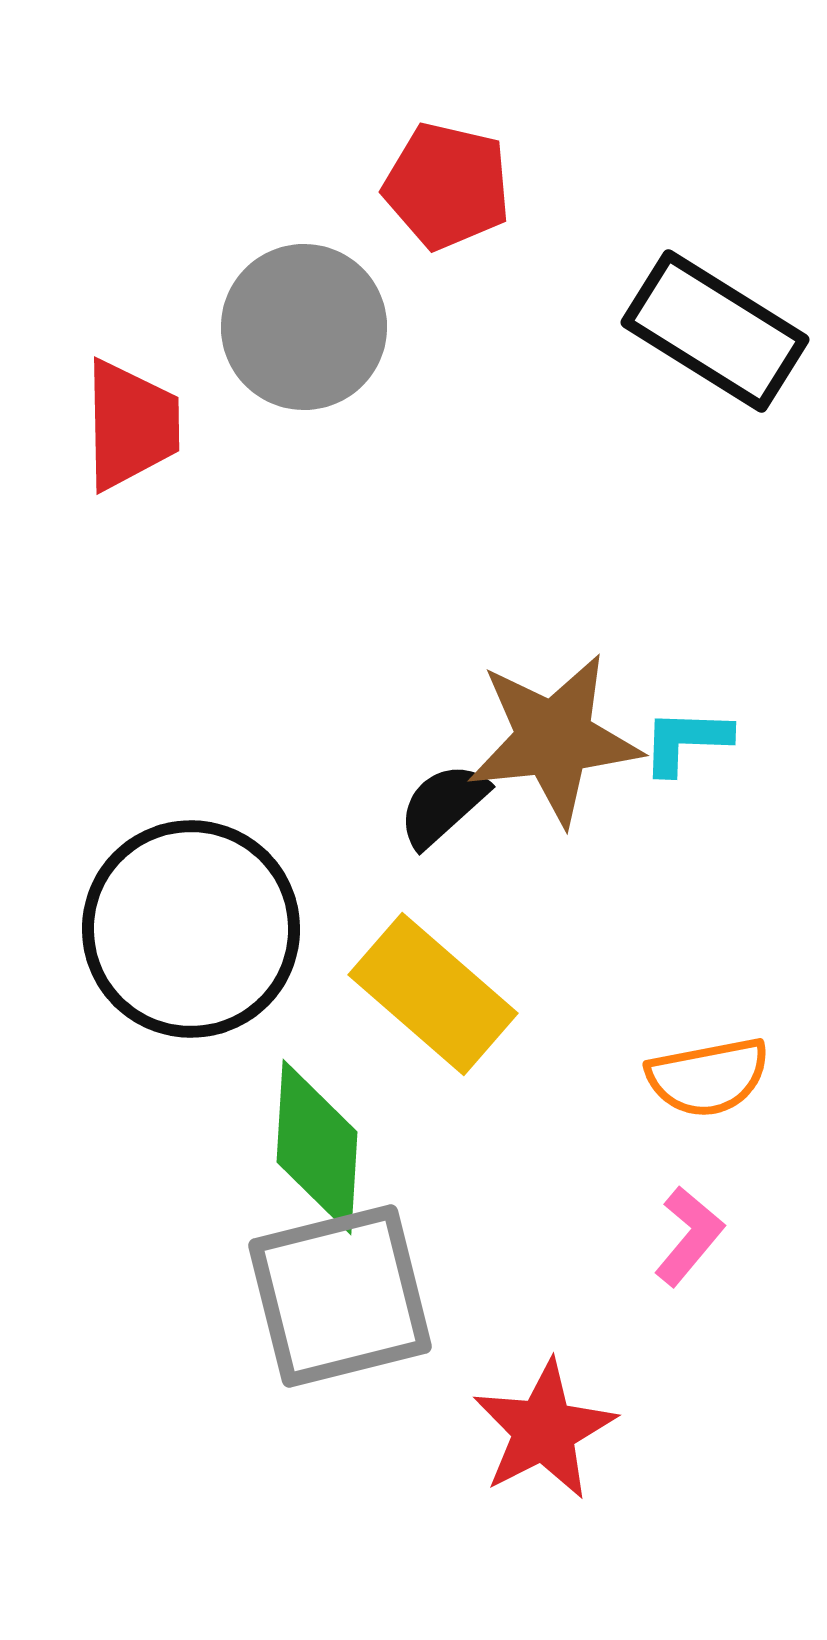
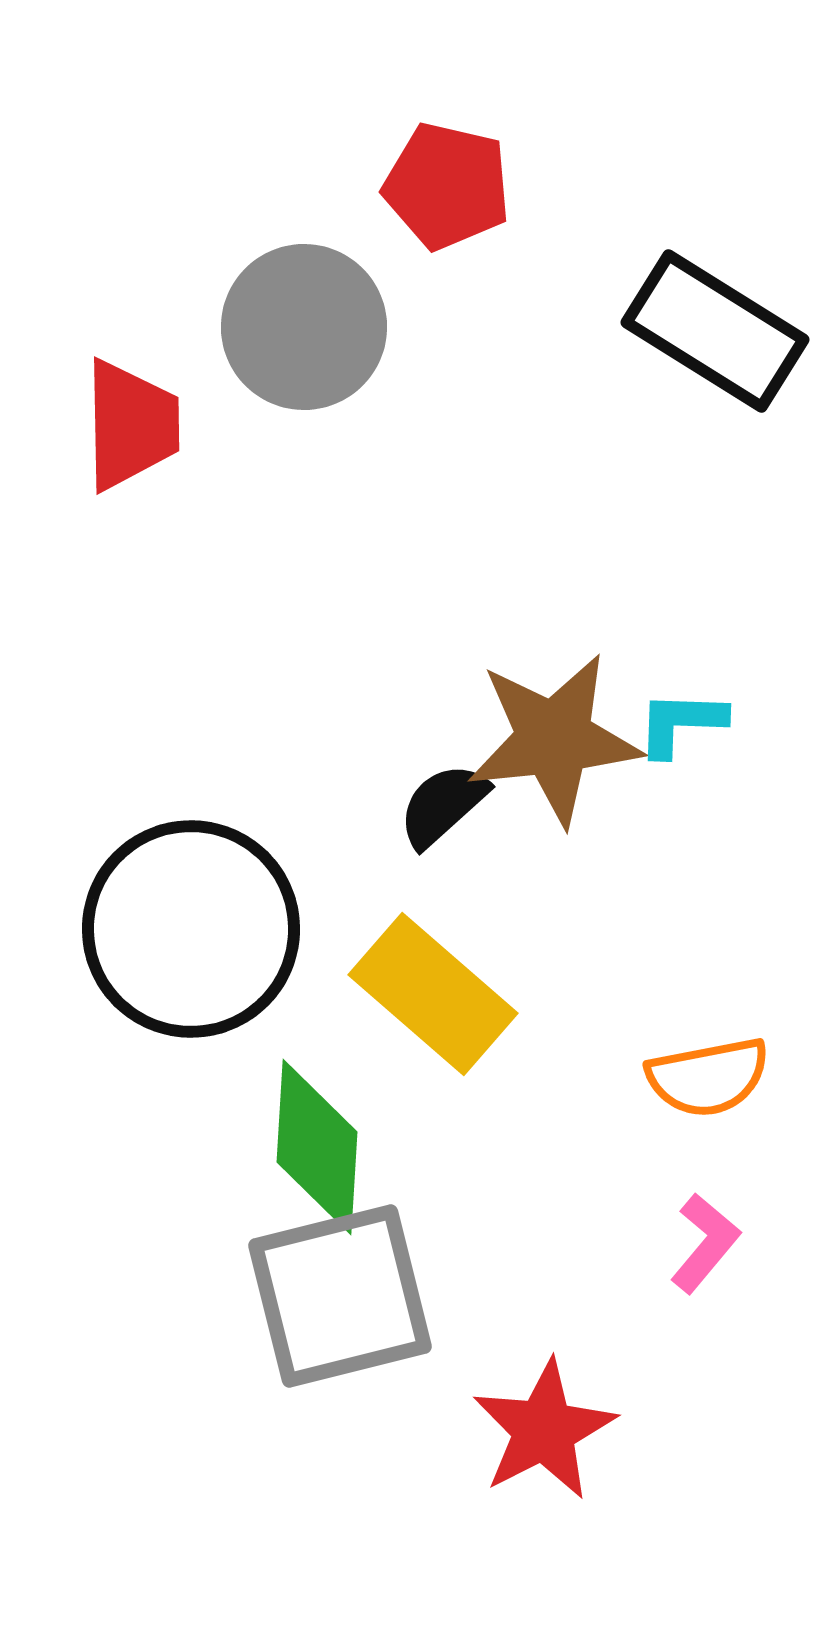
cyan L-shape: moved 5 px left, 18 px up
pink L-shape: moved 16 px right, 7 px down
